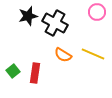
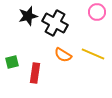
green square: moved 1 px left, 9 px up; rotated 24 degrees clockwise
